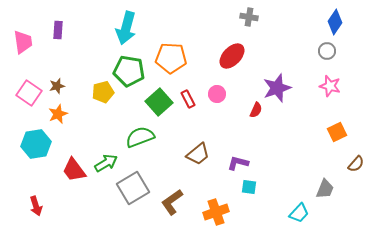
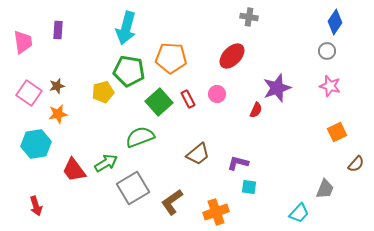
orange star: rotated 12 degrees clockwise
